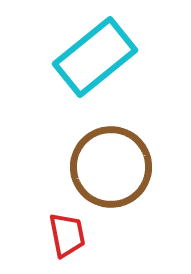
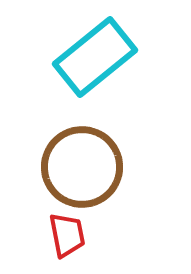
brown circle: moved 29 px left
